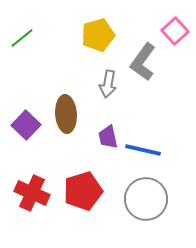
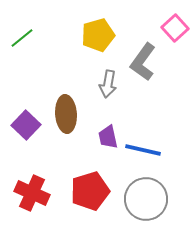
pink square: moved 3 px up
red pentagon: moved 7 px right
